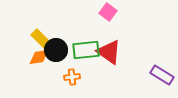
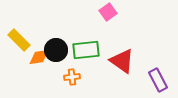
pink square: rotated 18 degrees clockwise
yellow rectangle: moved 23 px left
red triangle: moved 13 px right, 9 px down
purple rectangle: moved 4 px left, 5 px down; rotated 30 degrees clockwise
